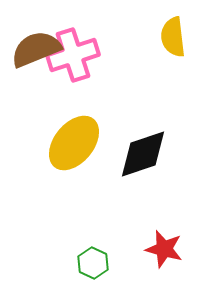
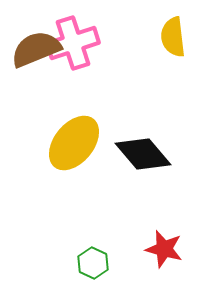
pink cross: moved 12 px up
black diamond: rotated 68 degrees clockwise
